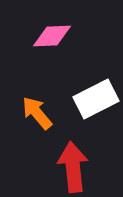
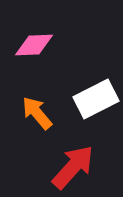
pink diamond: moved 18 px left, 9 px down
red arrow: rotated 48 degrees clockwise
